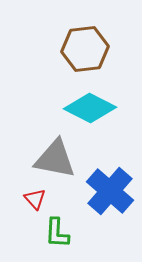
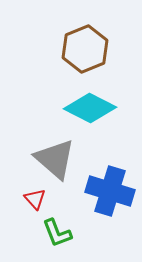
brown hexagon: rotated 15 degrees counterclockwise
gray triangle: rotated 30 degrees clockwise
blue cross: rotated 24 degrees counterclockwise
green L-shape: rotated 24 degrees counterclockwise
